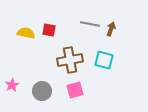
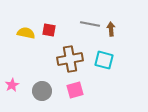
brown arrow: rotated 24 degrees counterclockwise
brown cross: moved 1 px up
